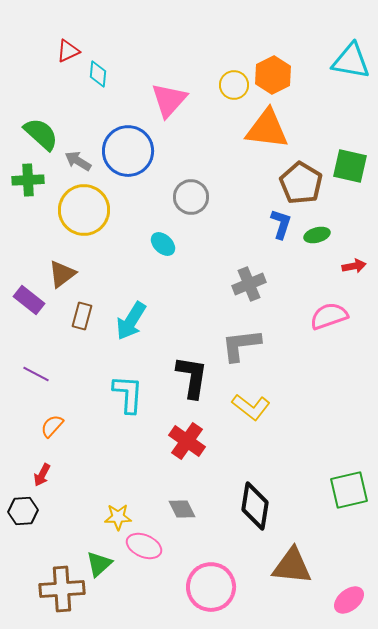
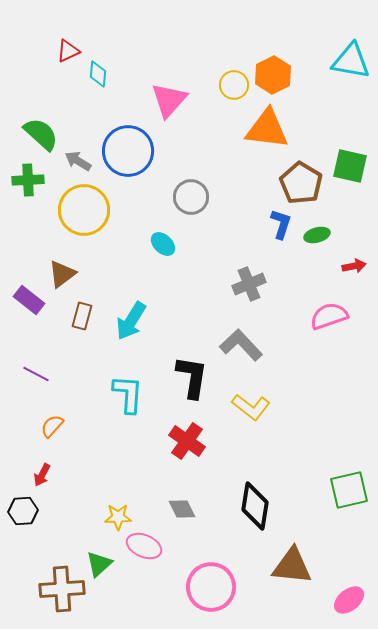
gray L-shape at (241, 345): rotated 54 degrees clockwise
